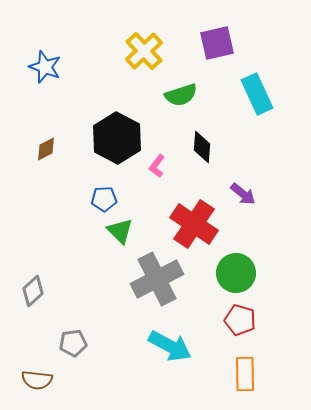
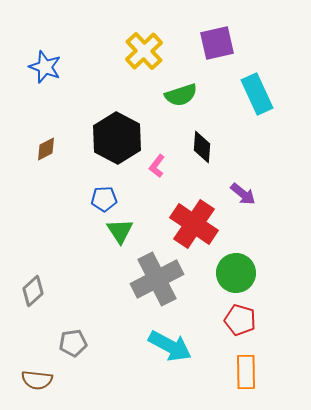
green triangle: rotated 12 degrees clockwise
orange rectangle: moved 1 px right, 2 px up
